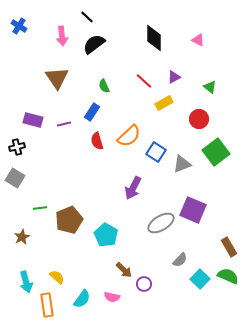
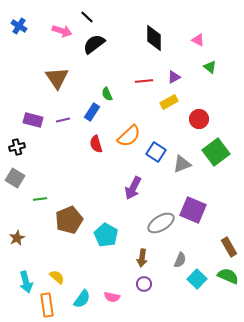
pink arrow at (62, 36): moved 5 px up; rotated 66 degrees counterclockwise
red line at (144, 81): rotated 48 degrees counterclockwise
green semicircle at (104, 86): moved 3 px right, 8 px down
green triangle at (210, 87): moved 20 px up
yellow rectangle at (164, 103): moved 5 px right, 1 px up
purple line at (64, 124): moved 1 px left, 4 px up
red semicircle at (97, 141): moved 1 px left, 3 px down
green line at (40, 208): moved 9 px up
brown star at (22, 237): moved 5 px left, 1 px down
gray semicircle at (180, 260): rotated 21 degrees counterclockwise
brown arrow at (124, 270): moved 18 px right, 12 px up; rotated 54 degrees clockwise
cyan square at (200, 279): moved 3 px left
